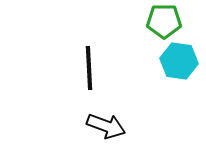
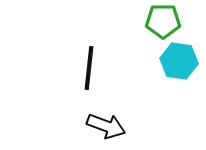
green pentagon: moved 1 px left
black line: rotated 9 degrees clockwise
